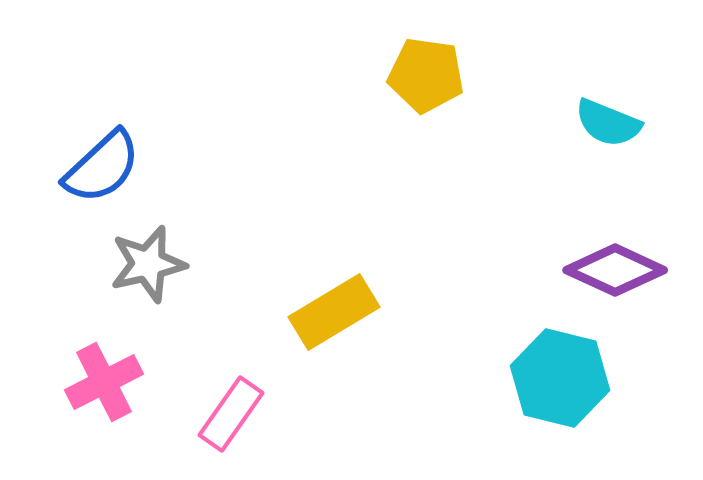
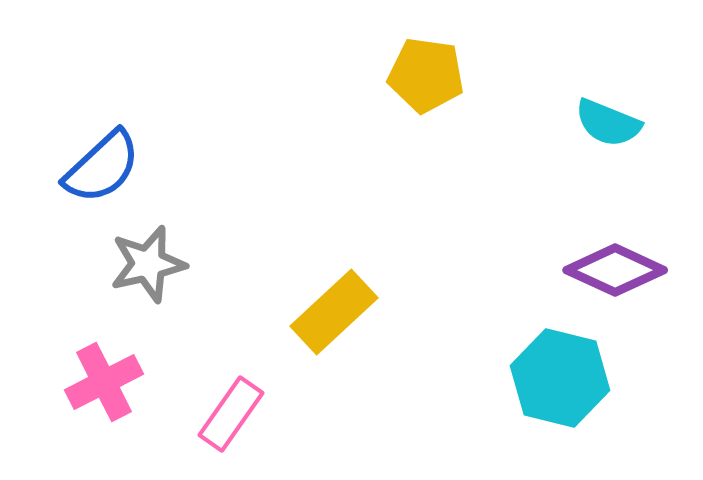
yellow rectangle: rotated 12 degrees counterclockwise
